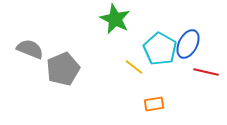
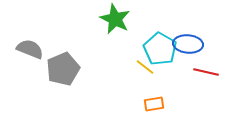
blue ellipse: rotated 68 degrees clockwise
yellow line: moved 11 px right
